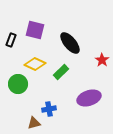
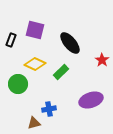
purple ellipse: moved 2 px right, 2 px down
